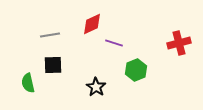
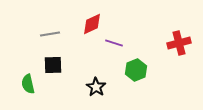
gray line: moved 1 px up
green semicircle: moved 1 px down
